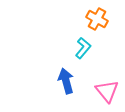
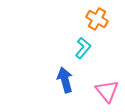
blue arrow: moved 1 px left, 1 px up
